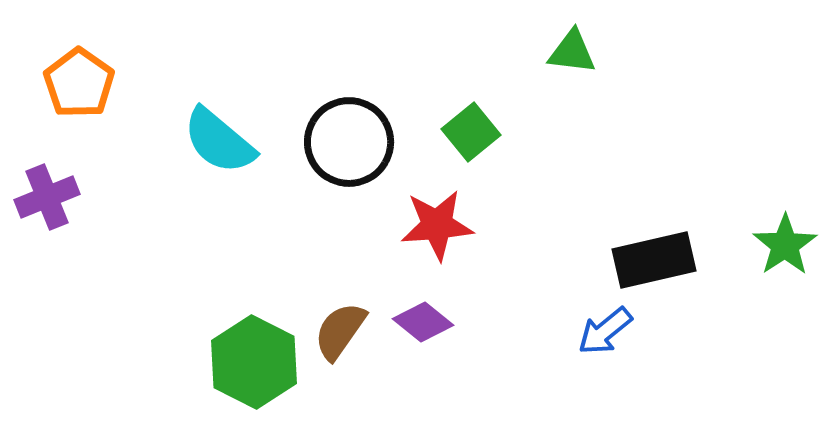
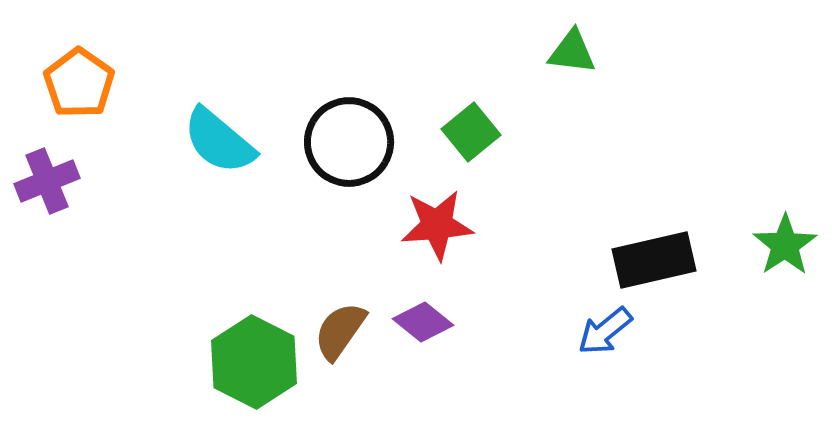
purple cross: moved 16 px up
